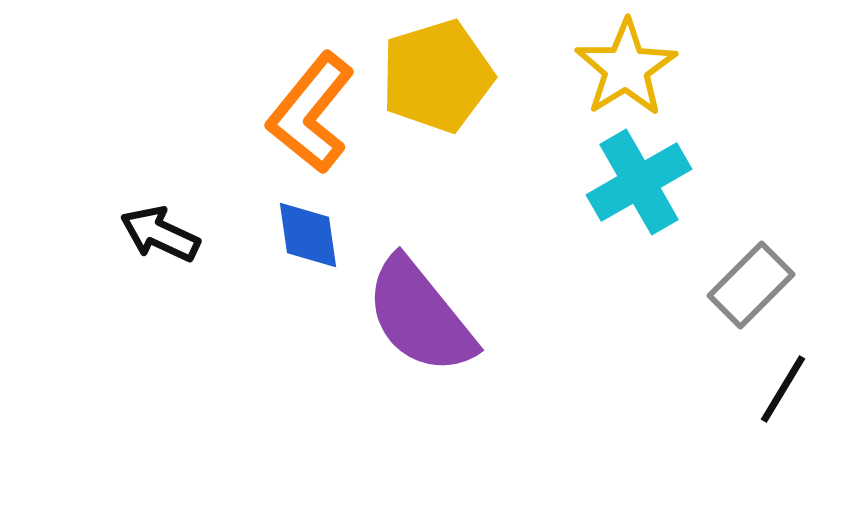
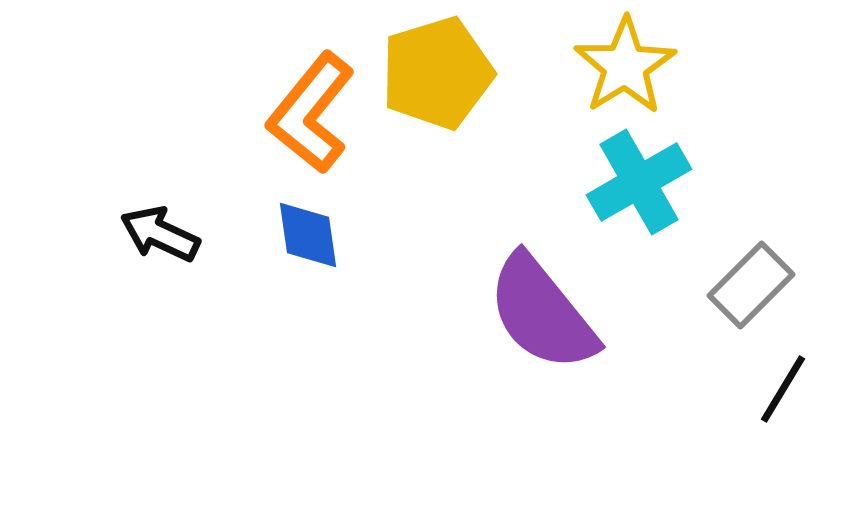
yellow star: moved 1 px left, 2 px up
yellow pentagon: moved 3 px up
purple semicircle: moved 122 px right, 3 px up
